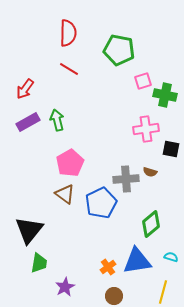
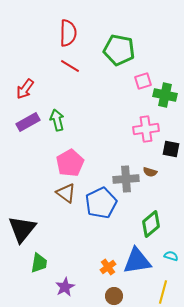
red line: moved 1 px right, 3 px up
brown triangle: moved 1 px right, 1 px up
black triangle: moved 7 px left, 1 px up
cyan semicircle: moved 1 px up
